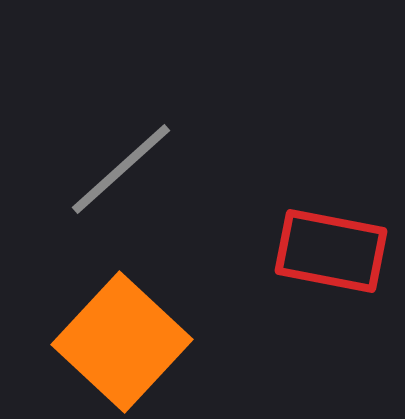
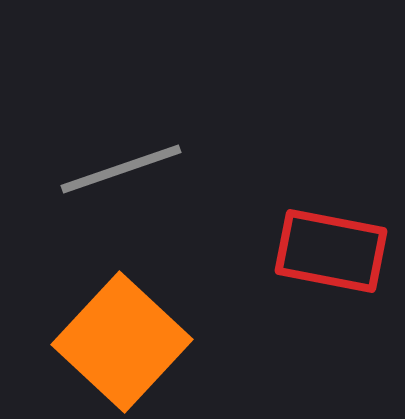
gray line: rotated 23 degrees clockwise
